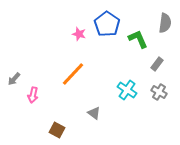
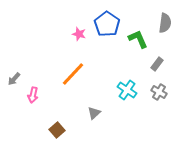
gray triangle: rotated 40 degrees clockwise
brown square: rotated 21 degrees clockwise
